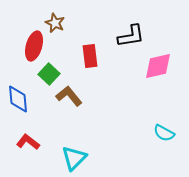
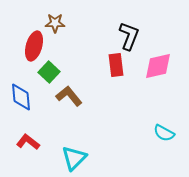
brown star: rotated 24 degrees counterclockwise
black L-shape: moved 2 px left; rotated 60 degrees counterclockwise
red rectangle: moved 26 px right, 9 px down
green square: moved 2 px up
blue diamond: moved 3 px right, 2 px up
